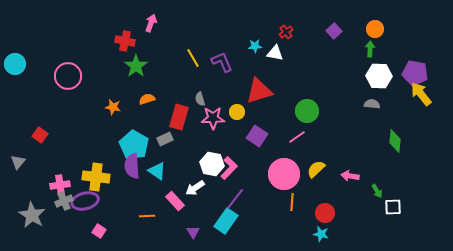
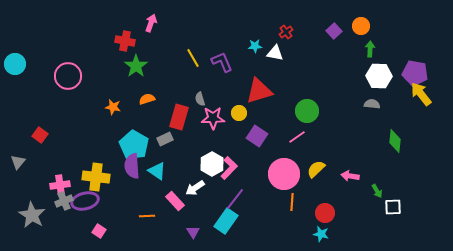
orange circle at (375, 29): moved 14 px left, 3 px up
yellow circle at (237, 112): moved 2 px right, 1 px down
white hexagon at (212, 164): rotated 20 degrees clockwise
